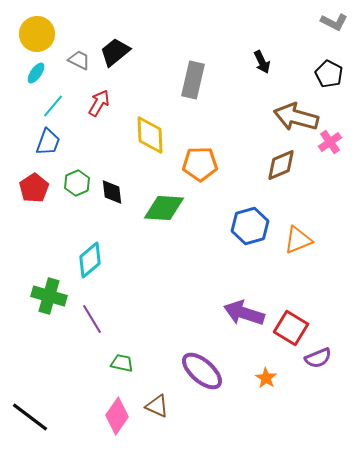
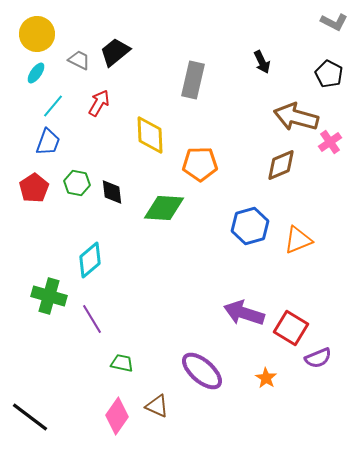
green hexagon: rotated 25 degrees counterclockwise
